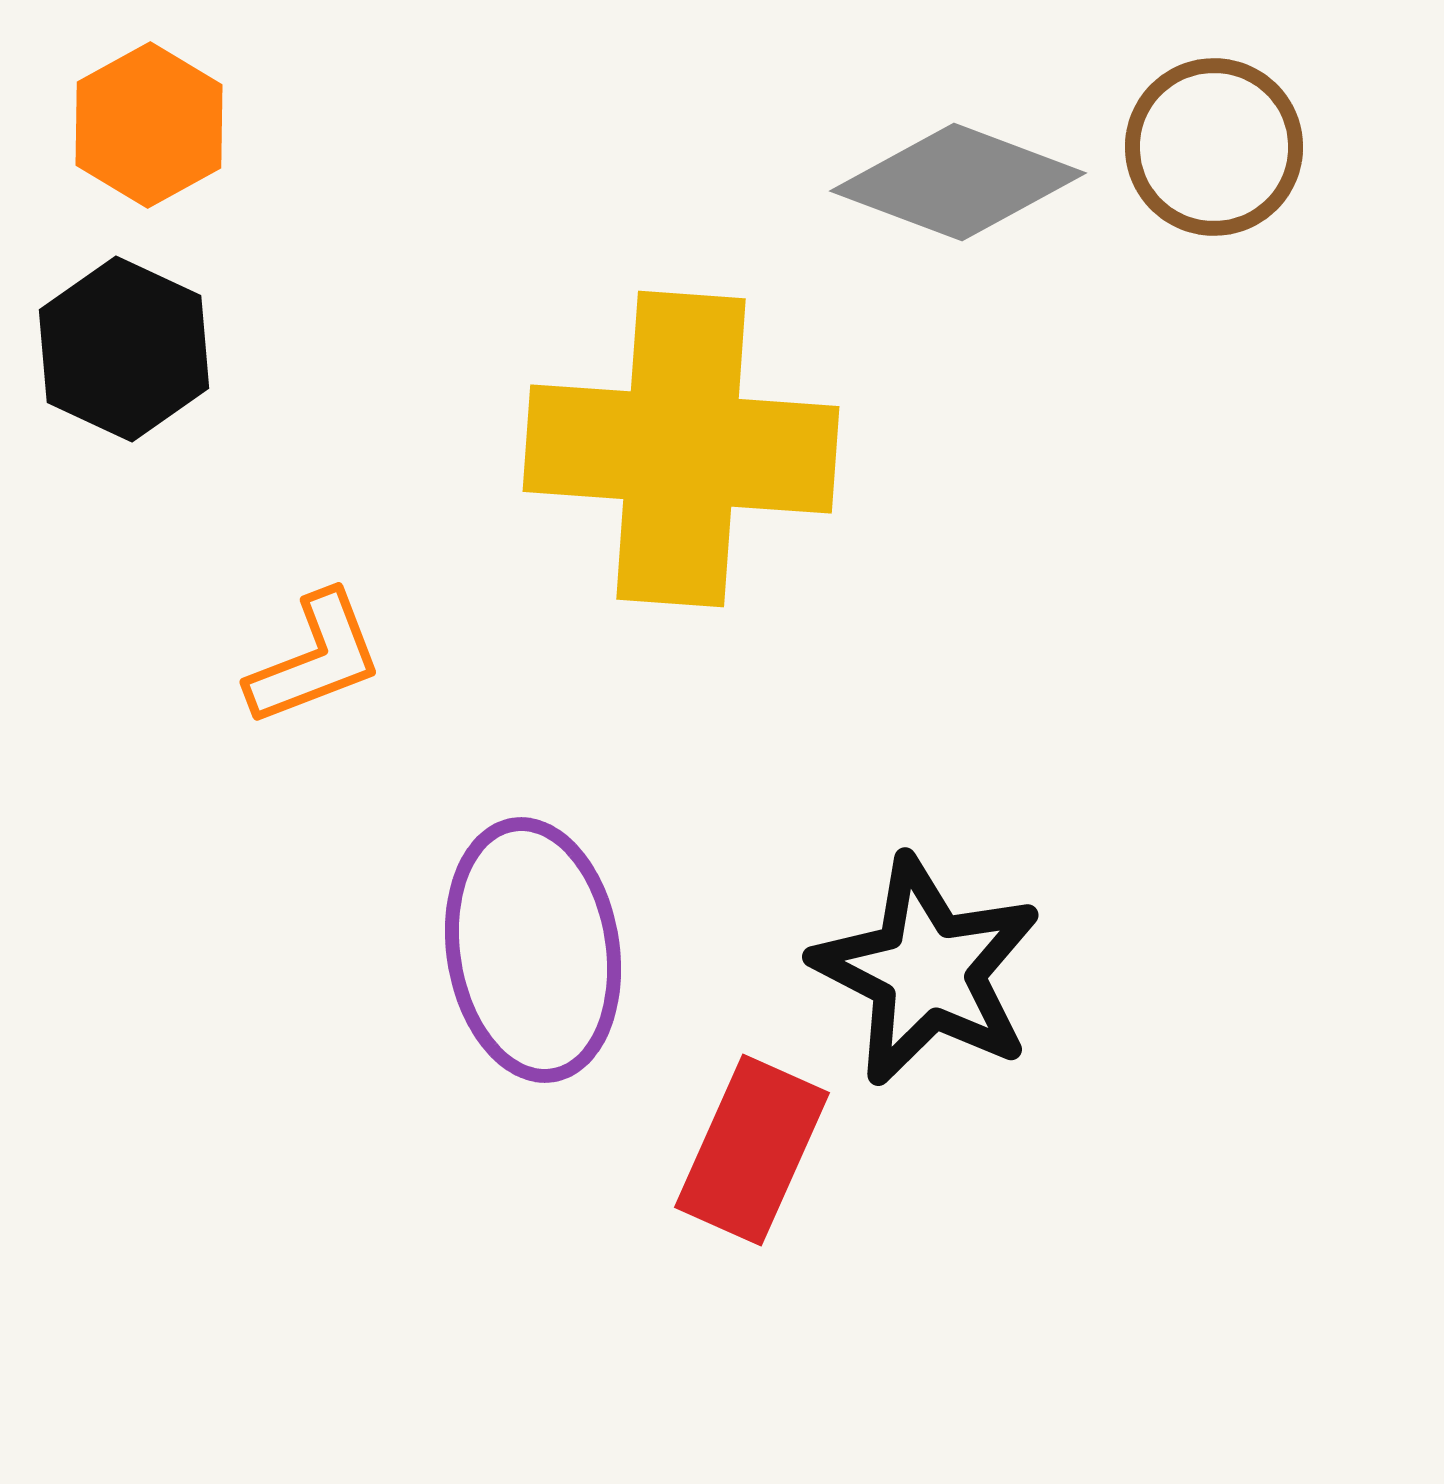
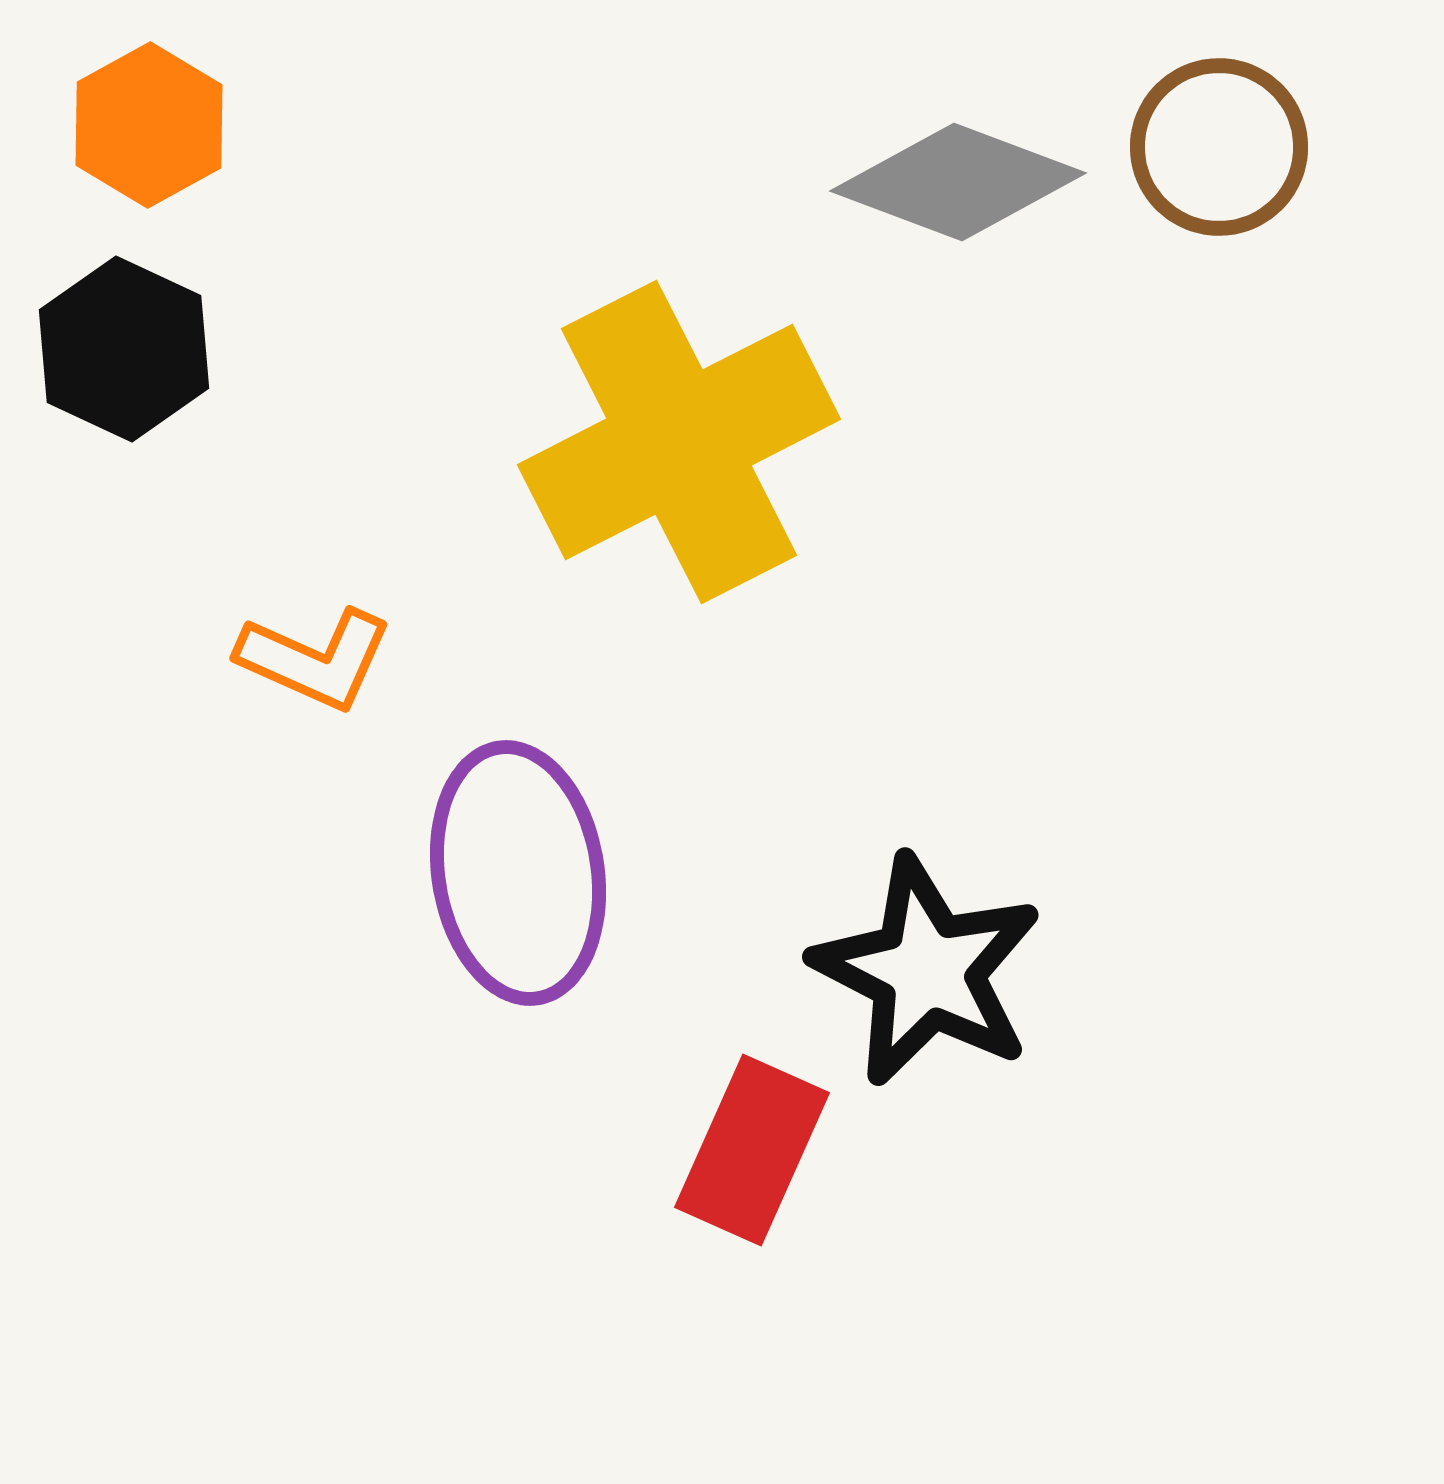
brown circle: moved 5 px right
yellow cross: moved 2 px left, 7 px up; rotated 31 degrees counterclockwise
orange L-shape: rotated 45 degrees clockwise
purple ellipse: moved 15 px left, 77 px up
